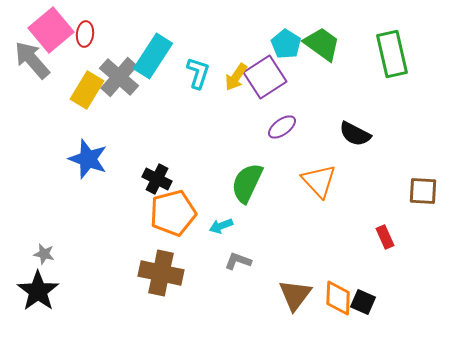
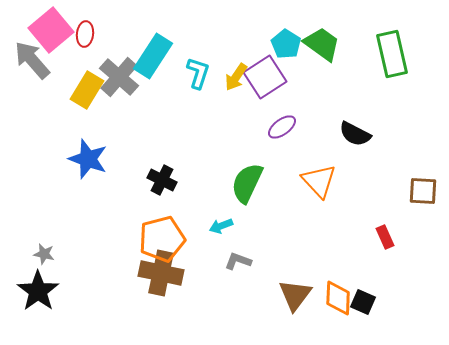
black cross: moved 5 px right, 1 px down
orange pentagon: moved 11 px left, 26 px down
